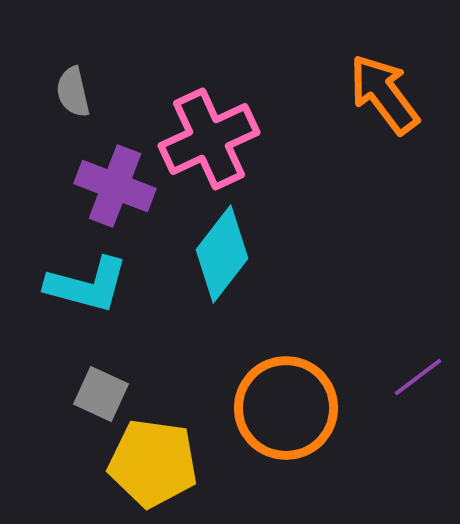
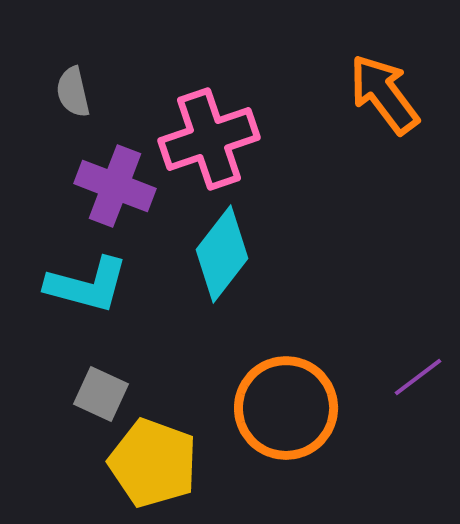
pink cross: rotated 6 degrees clockwise
yellow pentagon: rotated 12 degrees clockwise
